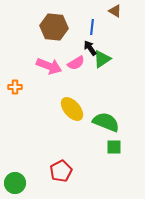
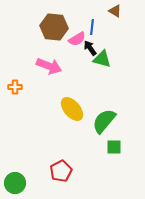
green triangle: rotated 48 degrees clockwise
pink semicircle: moved 1 px right, 24 px up
green semicircle: moved 2 px left, 1 px up; rotated 72 degrees counterclockwise
